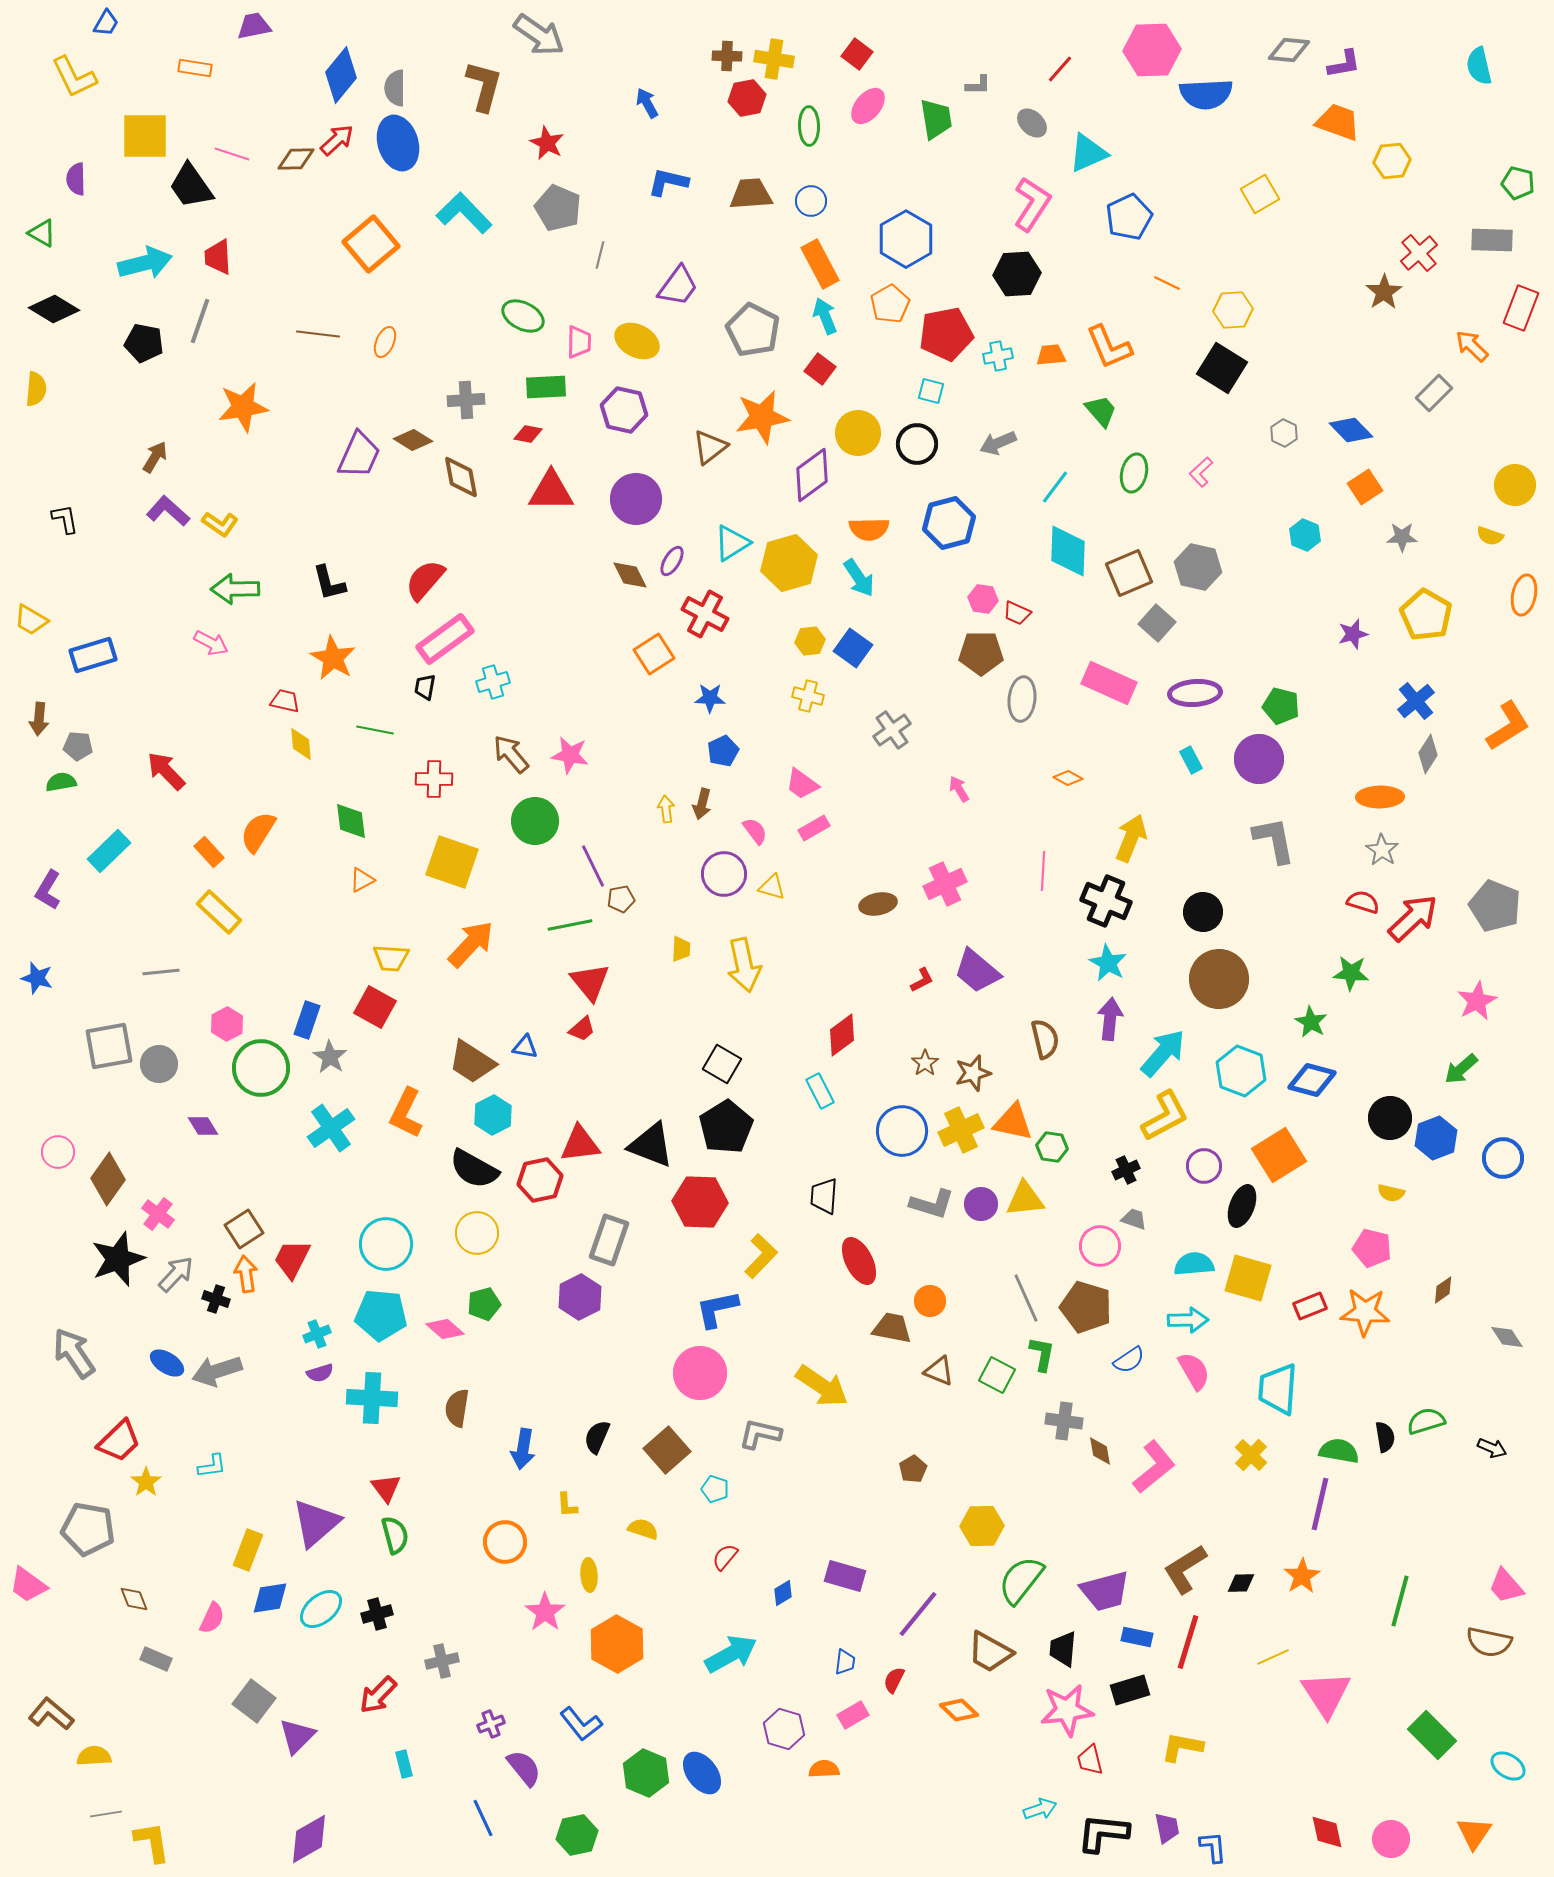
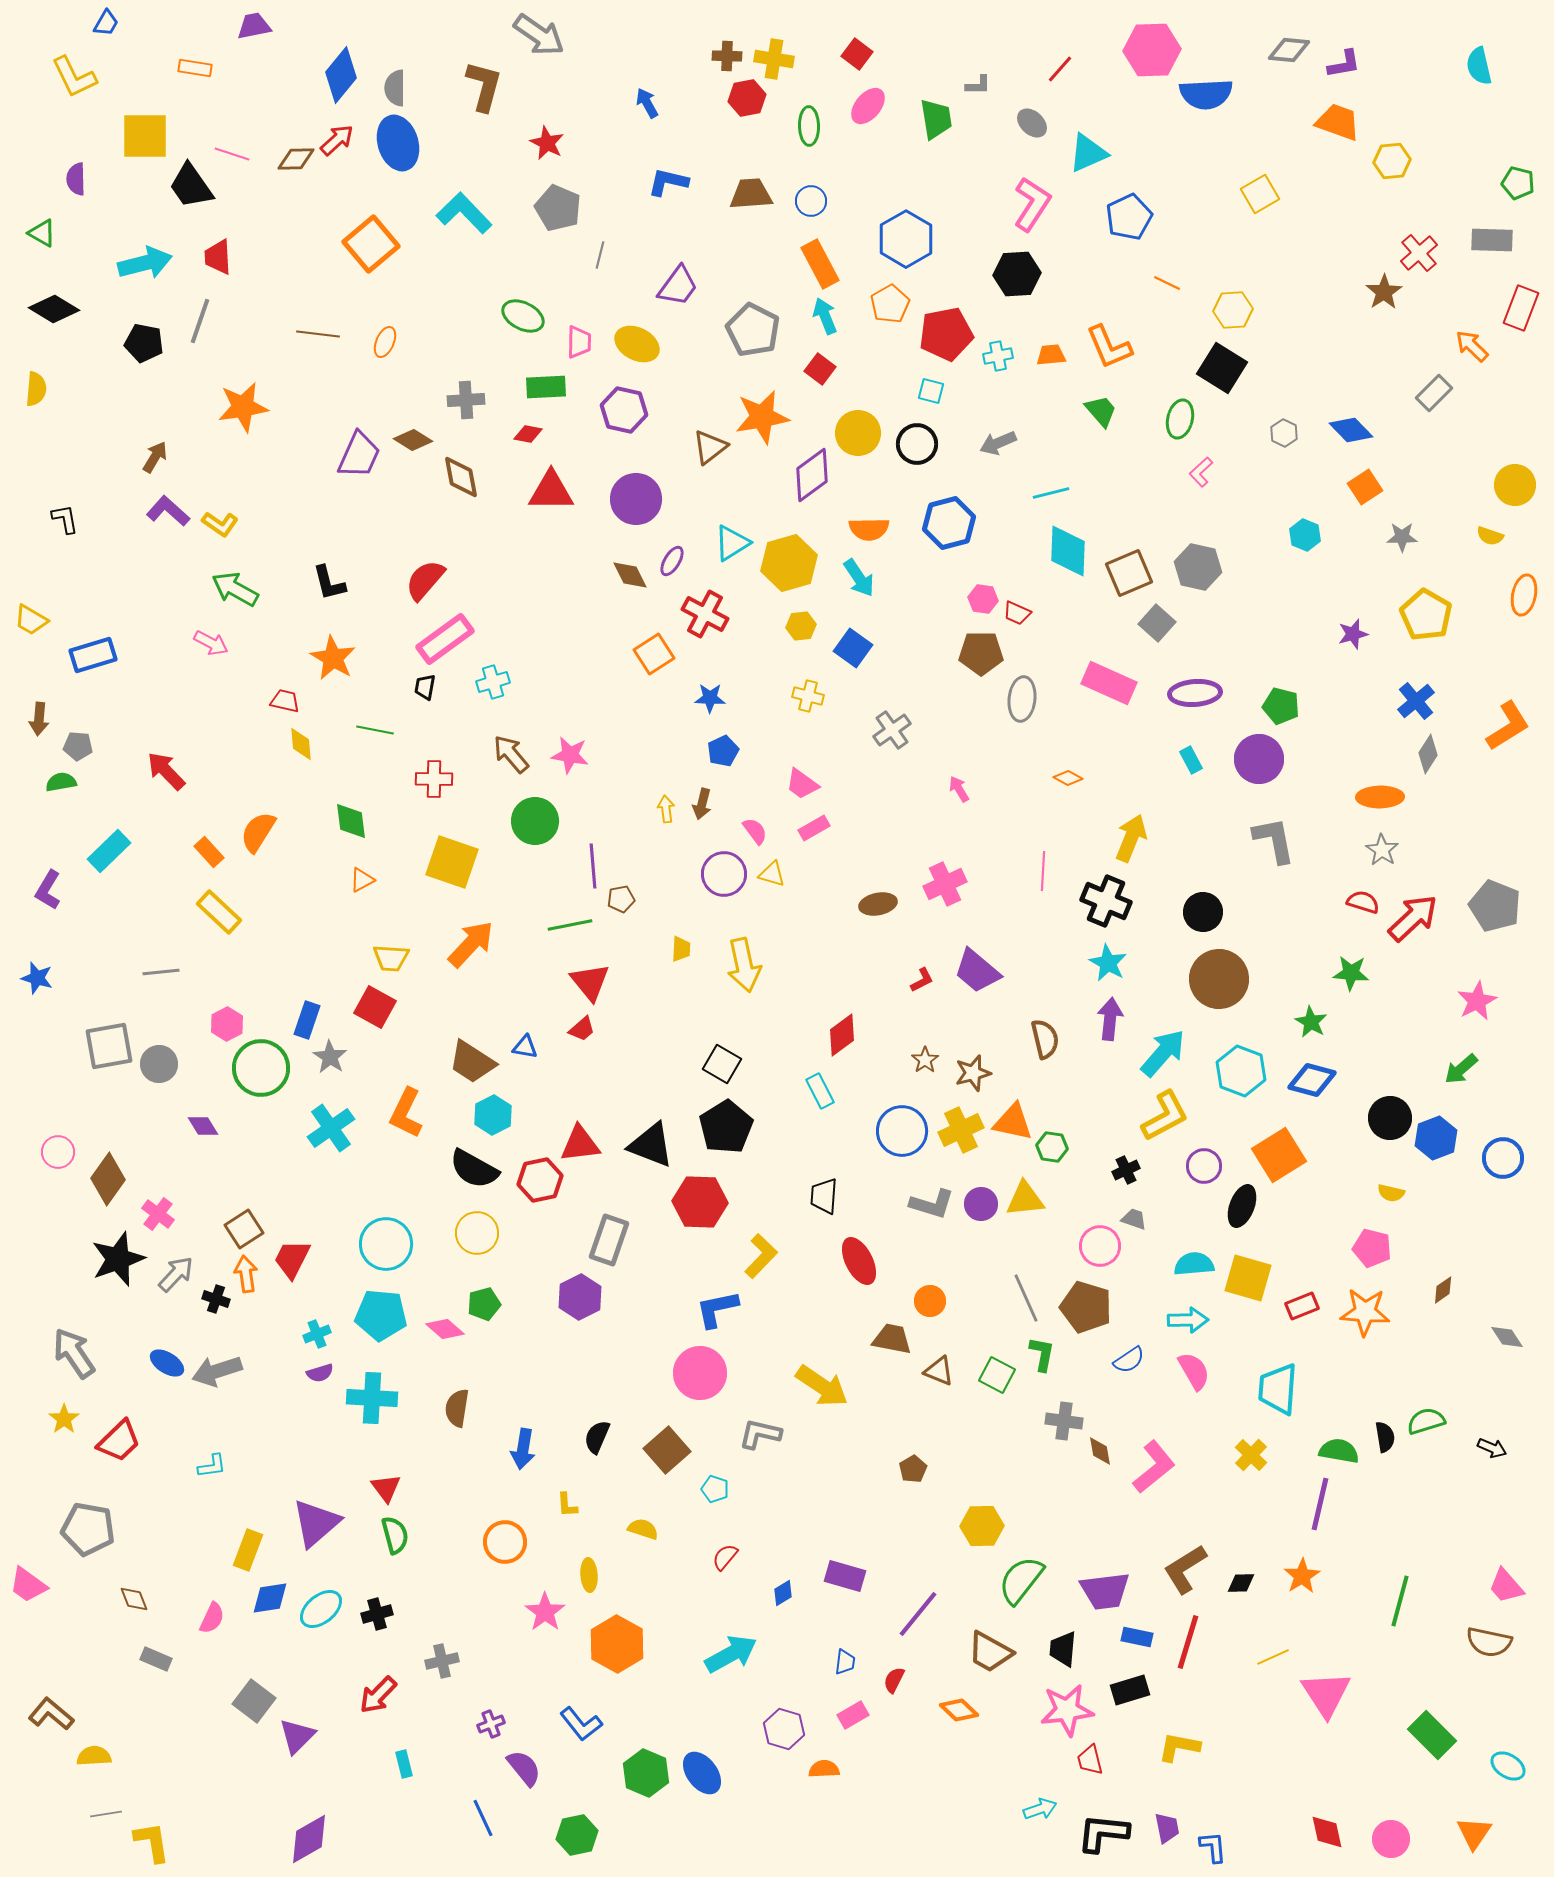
yellow ellipse at (637, 341): moved 3 px down
green ellipse at (1134, 473): moved 46 px right, 54 px up
cyan line at (1055, 487): moved 4 px left, 6 px down; rotated 39 degrees clockwise
green arrow at (235, 589): rotated 30 degrees clockwise
yellow hexagon at (810, 641): moved 9 px left, 15 px up
purple line at (593, 866): rotated 21 degrees clockwise
yellow triangle at (772, 887): moved 13 px up
brown star at (925, 1063): moved 3 px up
red rectangle at (1310, 1306): moved 8 px left
brown trapezoid at (892, 1328): moved 11 px down
yellow star at (146, 1482): moved 82 px left, 63 px up
purple trapezoid at (1105, 1591): rotated 8 degrees clockwise
yellow L-shape at (1182, 1747): moved 3 px left
